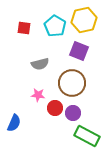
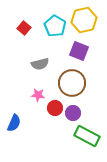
red square: rotated 32 degrees clockwise
